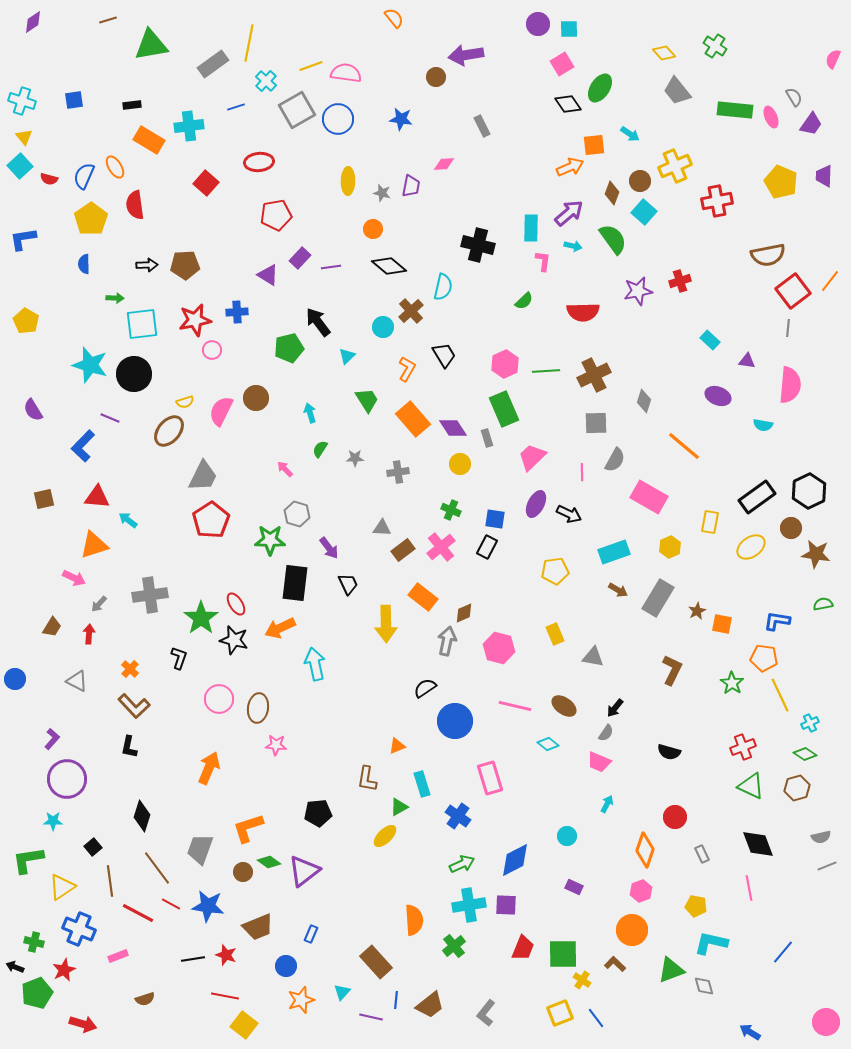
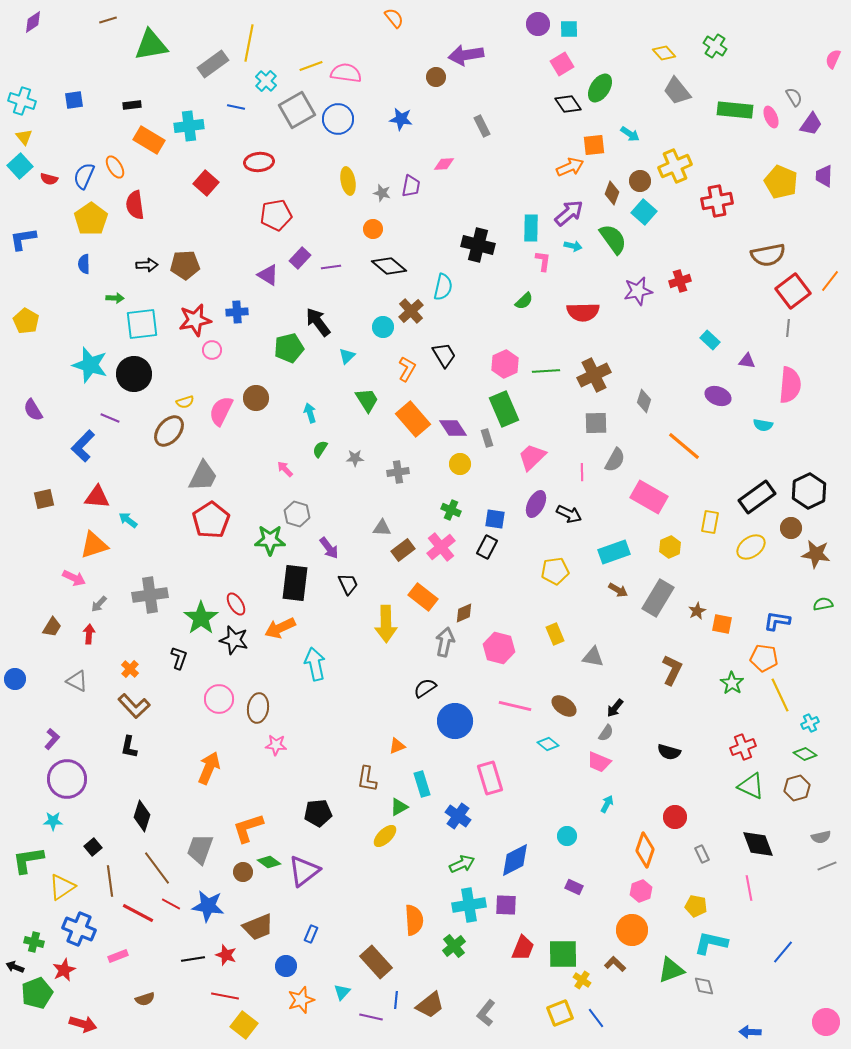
blue line at (236, 107): rotated 30 degrees clockwise
yellow ellipse at (348, 181): rotated 12 degrees counterclockwise
gray arrow at (447, 641): moved 2 px left, 1 px down
blue arrow at (750, 1032): rotated 30 degrees counterclockwise
